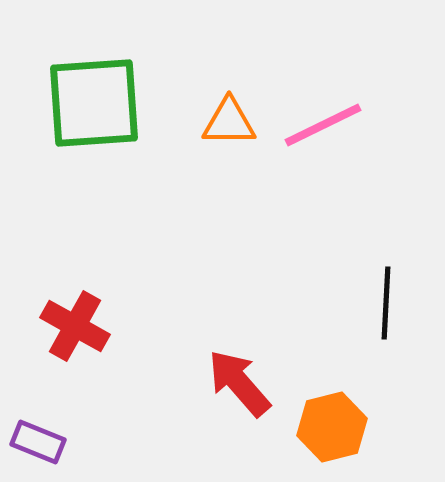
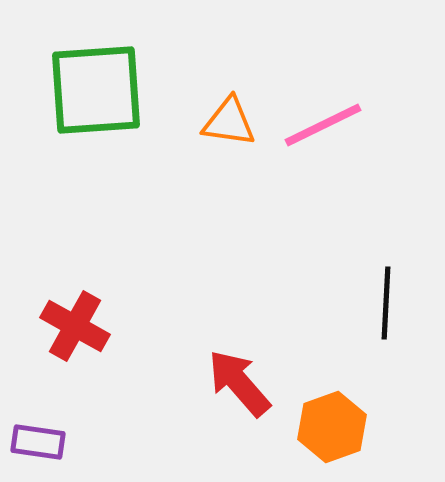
green square: moved 2 px right, 13 px up
orange triangle: rotated 8 degrees clockwise
orange hexagon: rotated 6 degrees counterclockwise
purple rectangle: rotated 14 degrees counterclockwise
